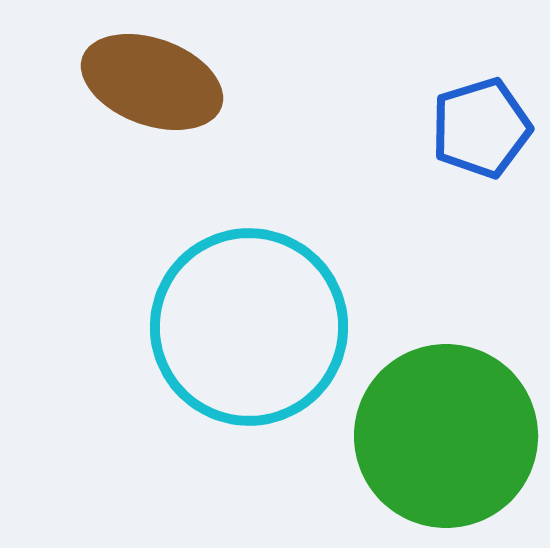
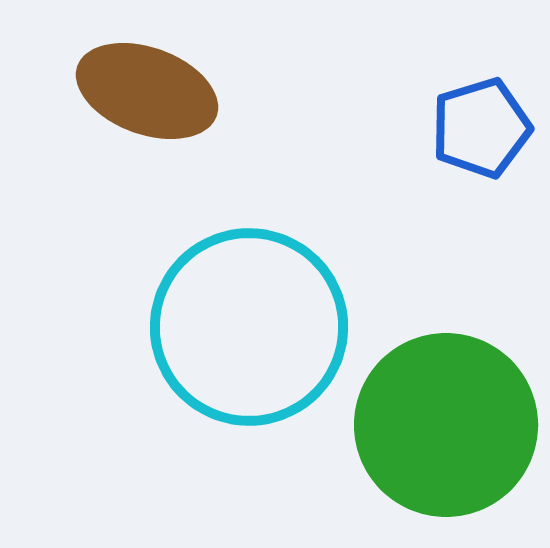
brown ellipse: moved 5 px left, 9 px down
green circle: moved 11 px up
